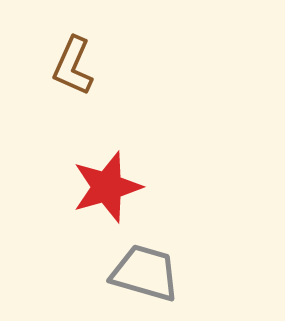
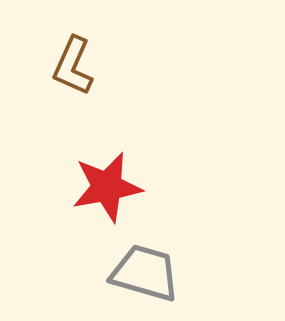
red star: rotated 6 degrees clockwise
